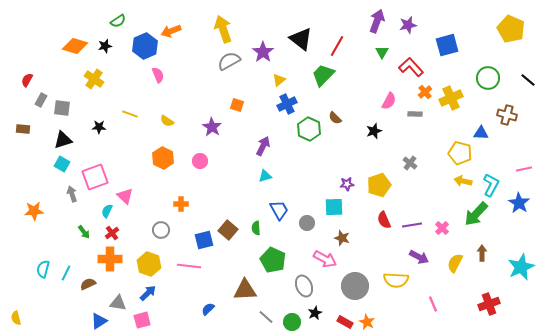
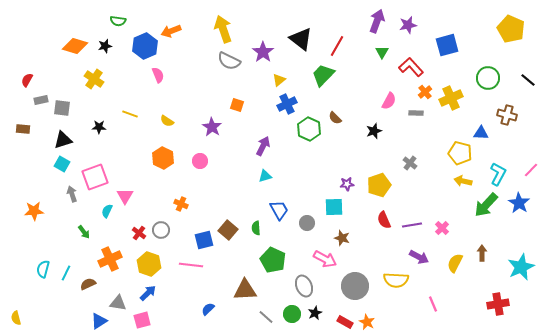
green semicircle at (118, 21): rotated 42 degrees clockwise
gray semicircle at (229, 61): rotated 125 degrees counterclockwise
gray rectangle at (41, 100): rotated 48 degrees clockwise
gray rectangle at (415, 114): moved 1 px right, 1 px up
pink line at (524, 169): moved 7 px right, 1 px down; rotated 35 degrees counterclockwise
cyan L-shape at (491, 185): moved 7 px right, 11 px up
pink triangle at (125, 196): rotated 18 degrees clockwise
orange cross at (181, 204): rotated 24 degrees clockwise
green arrow at (476, 214): moved 10 px right, 9 px up
red cross at (112, 233): moved 27 px right; rotated 16 degrees counterclockwise
orange cross at (110, 259): rotated 25 degrees counterclockwise
pink line at (189, 266): moved 2 px right, 1 px up
red cross at (489, 304): moved 9 px right; rotated 10 degrees clockwise
green circle at (292, 322): moved 8 px up
